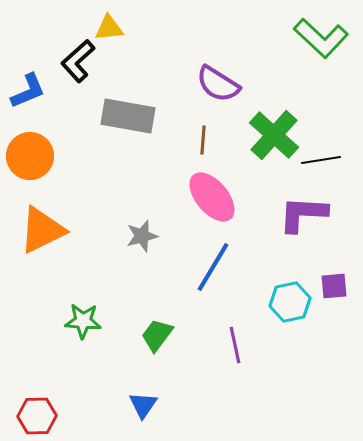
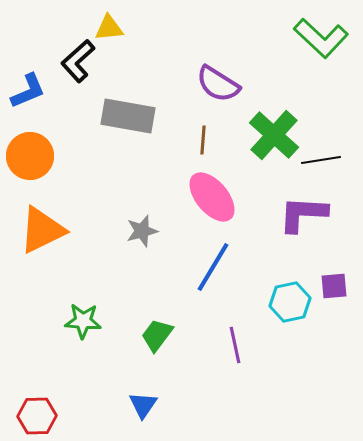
gray star: moved 5 px up
